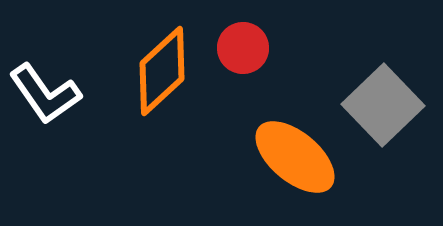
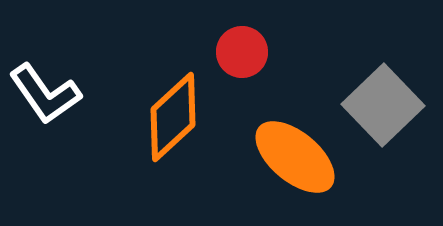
red circle: moved 1 px left, 4 px down
orange diamond: moved 11 px right, 46 px down
